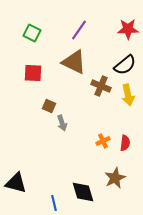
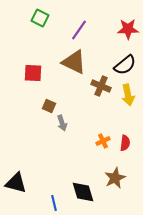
green square: moved 8 px right, 15 px up
